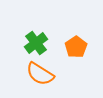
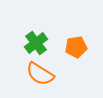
orange pentagon: rotated 25 degrees clockwise
